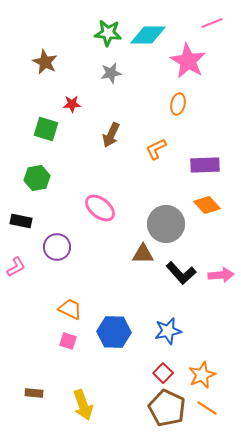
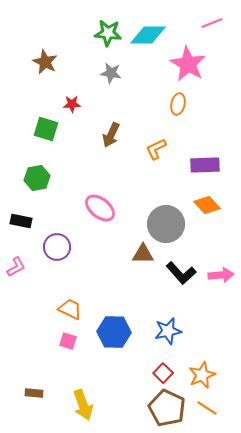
pink star: moved 3 px down
gray star: rotated 20 degrees clockwise
